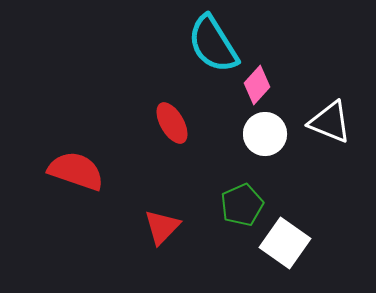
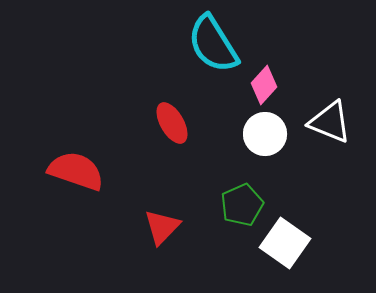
pink diamond: moved 7 px right
